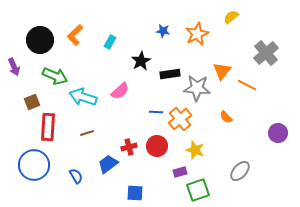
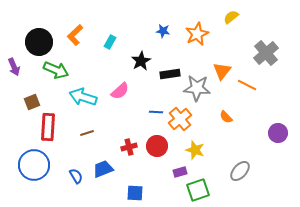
black circle: moved 1 px left, 2 px down
green arrow: moved 1 px right, 6 px up
blue trapezoid: moved 5 px left, 5 px down; rotated 15 degrees clockwise
